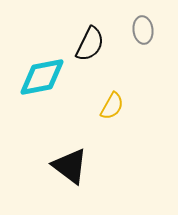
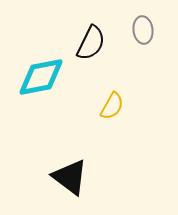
black semicircle: moved 1 px right, 1 px up
cyan diamond: moved 1 px left
black triangle: moved 11 px down
